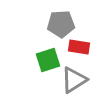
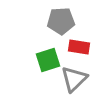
gray pentagon: moved 3 px up
gray triangle: moved 1 px up; rotated 12 degrees counterclockwise
